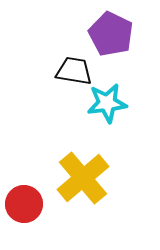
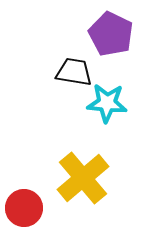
black trapezoid: moved 1 px down
cyan star: rotated 12 degrees clockwise
red circle: moved 4 px down
